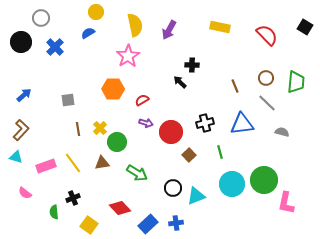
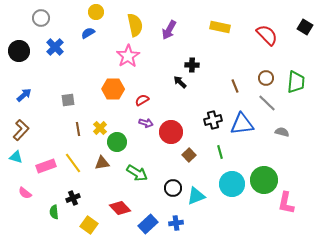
black circle at (21, 42): moved 2 px left, 9 px down
black cross at (205, 123): moved 8 px right, 3 px up
